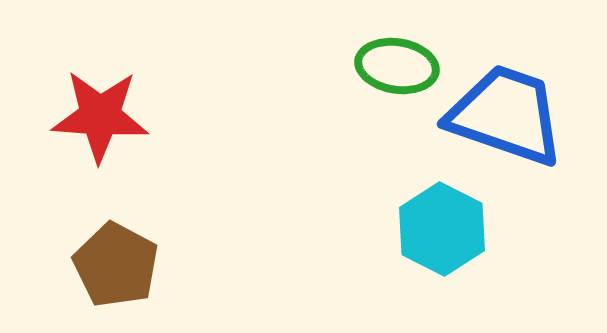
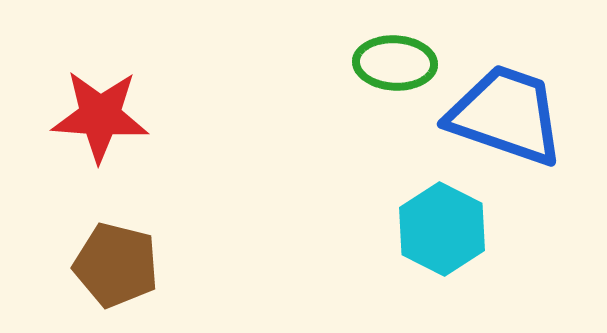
green ellipse: moved 2 px left, 3 px up; rotated 6 degrees counterclockwise
brown pentagon: rotated 14 degrees counterclockwise
